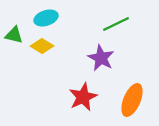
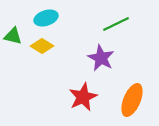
green triangle: moved 1 px left, 1 px down
